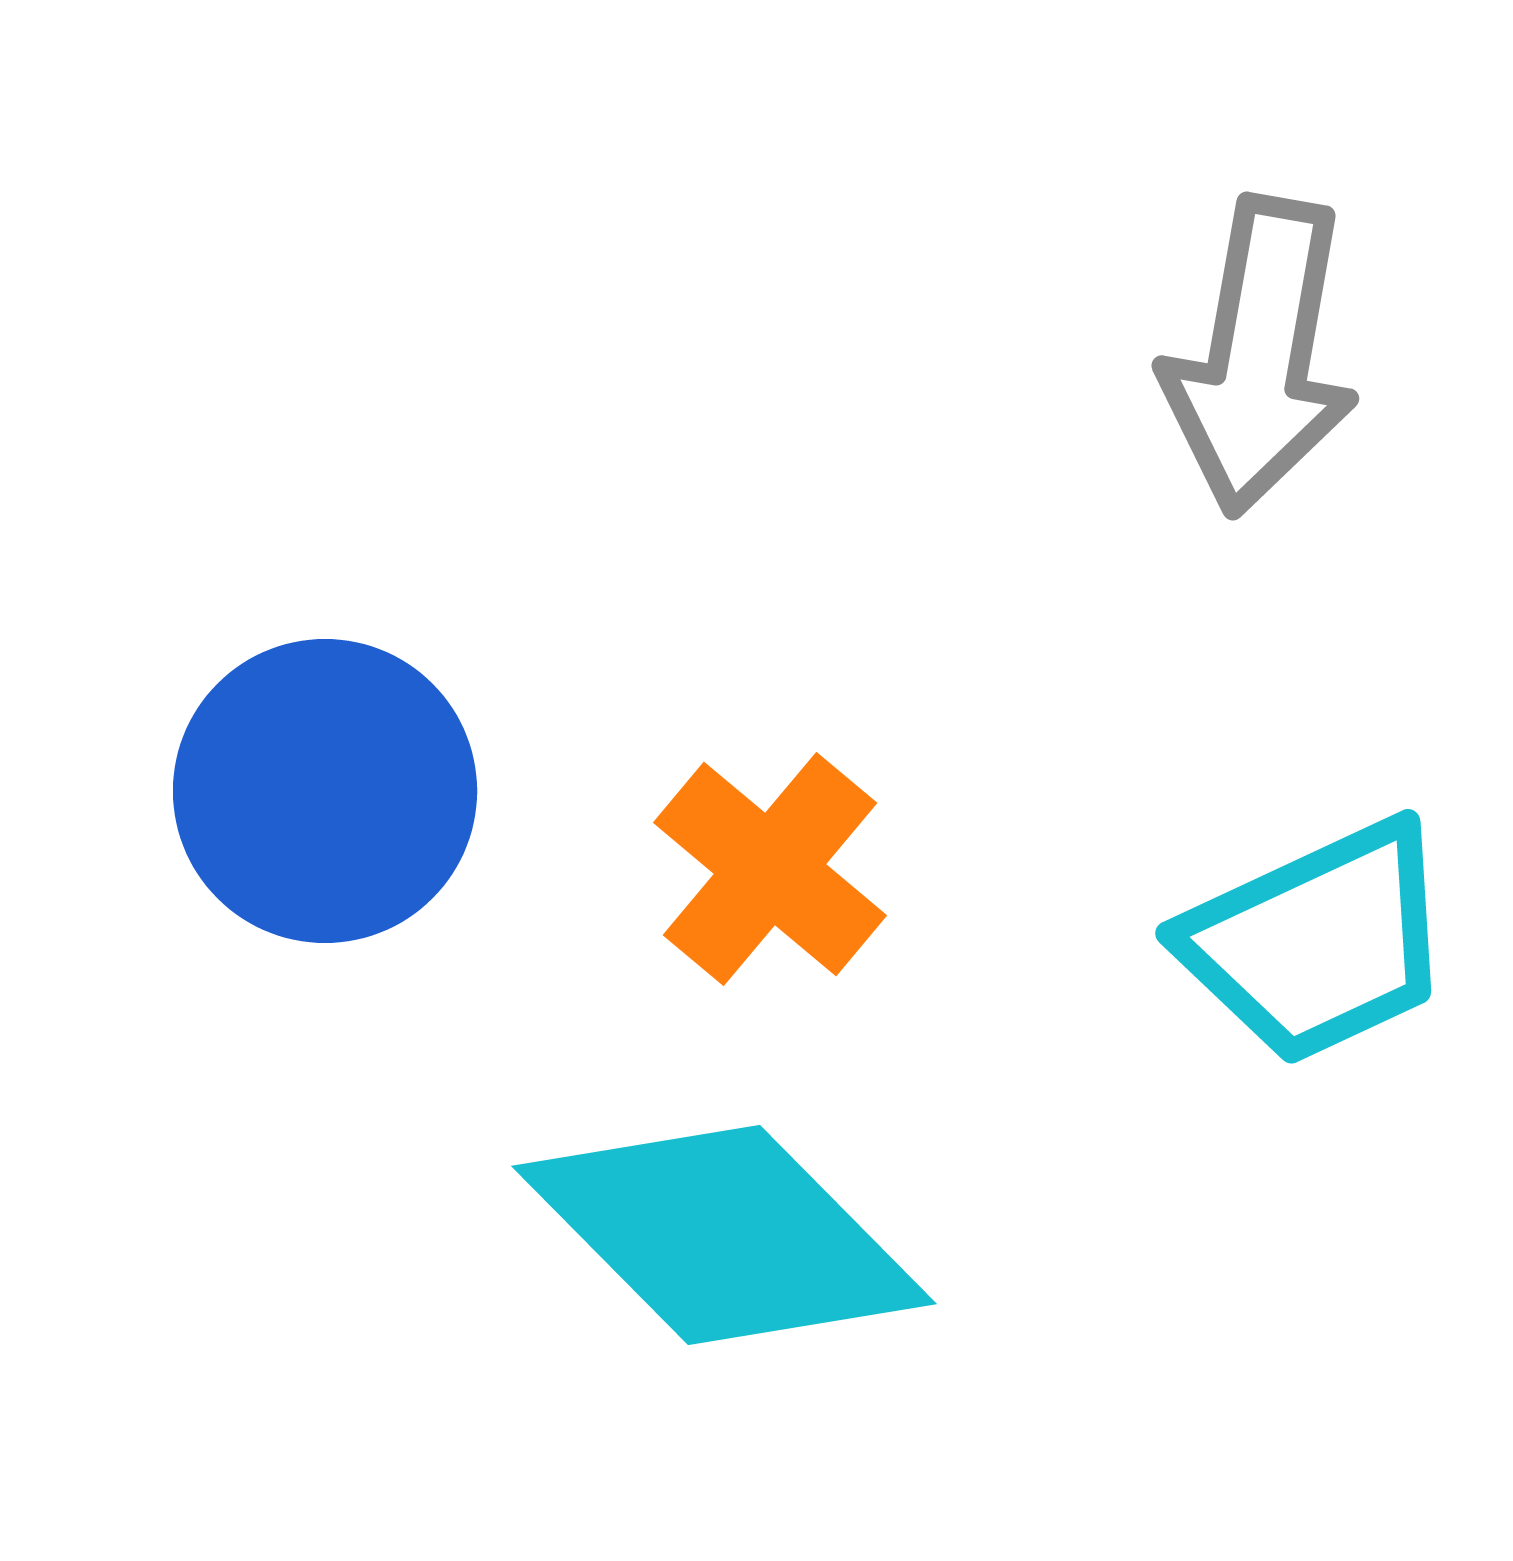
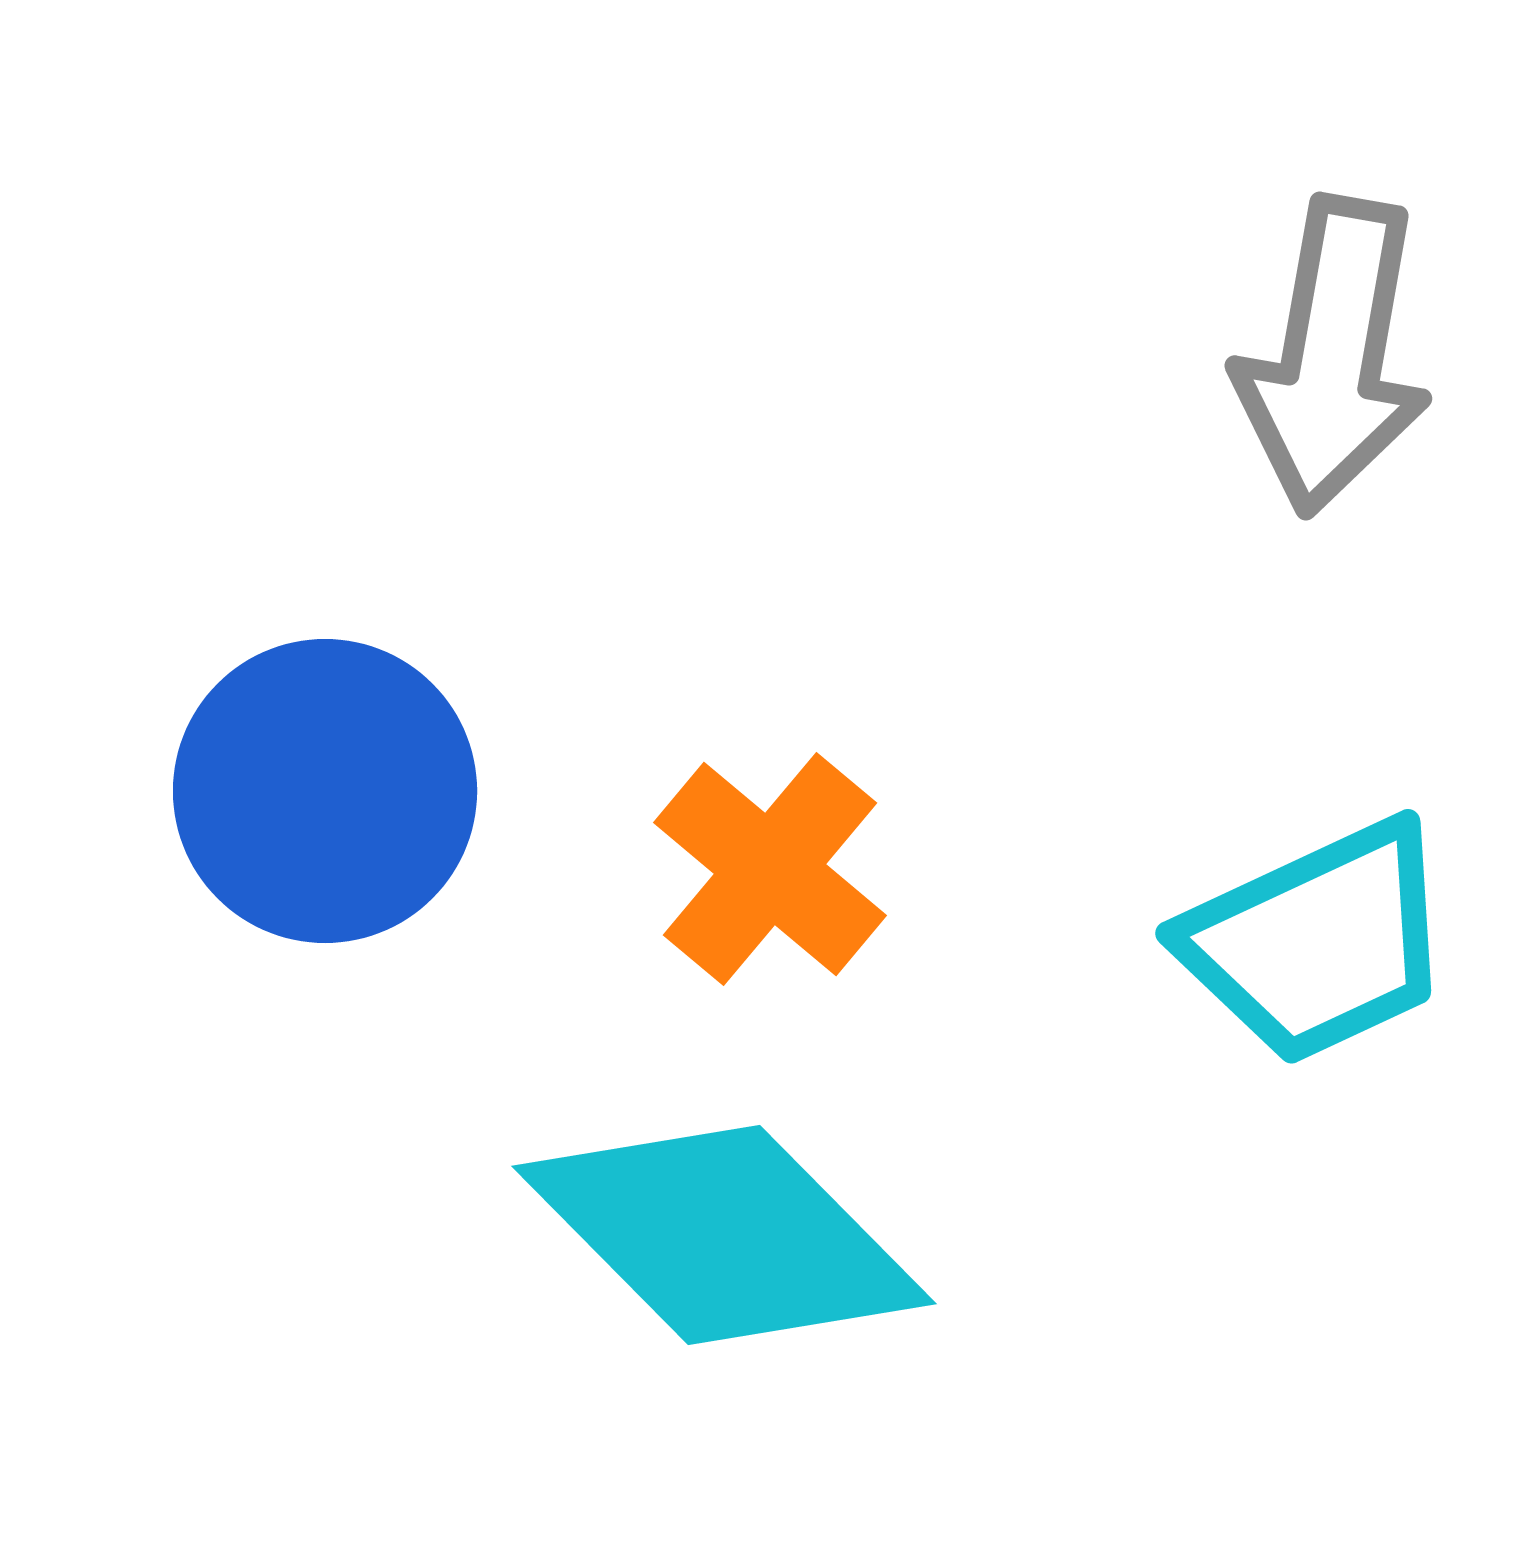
gray arrow: moved 73 px right
